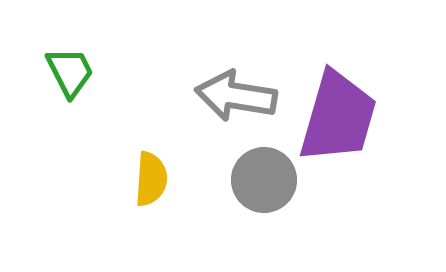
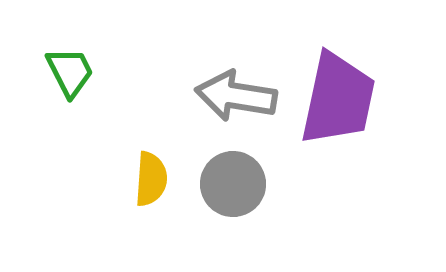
purple trapezoid: moved 18 px up; rotated 4 degrees counterclockwise
gray circle: moved 31 px left, 4 px down
